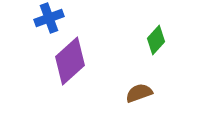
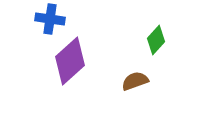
blue cross: moved 1 px right, 1 px down; rotated 28 degrees clockwise
brown semicircle: moved 4 px left, 12 px up
